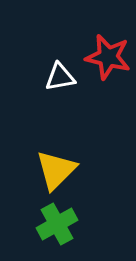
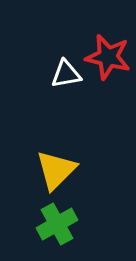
white triangle: moved 6 px right, 3 px up
